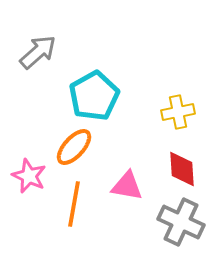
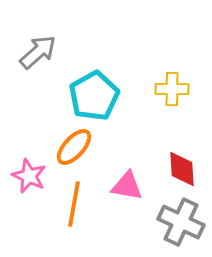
yellow cross: moved 6 px left, 23 px up; rotated 12 degrees clockwise
